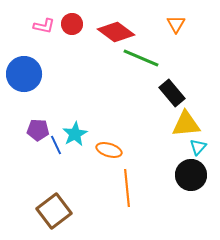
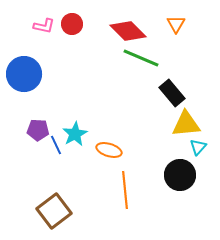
red diamond: moved 12 px right, 1 px up; rotated 9 degrees clockwise
black circle: moved 11 px left
orange line: moved 2 px left, 2 px down
